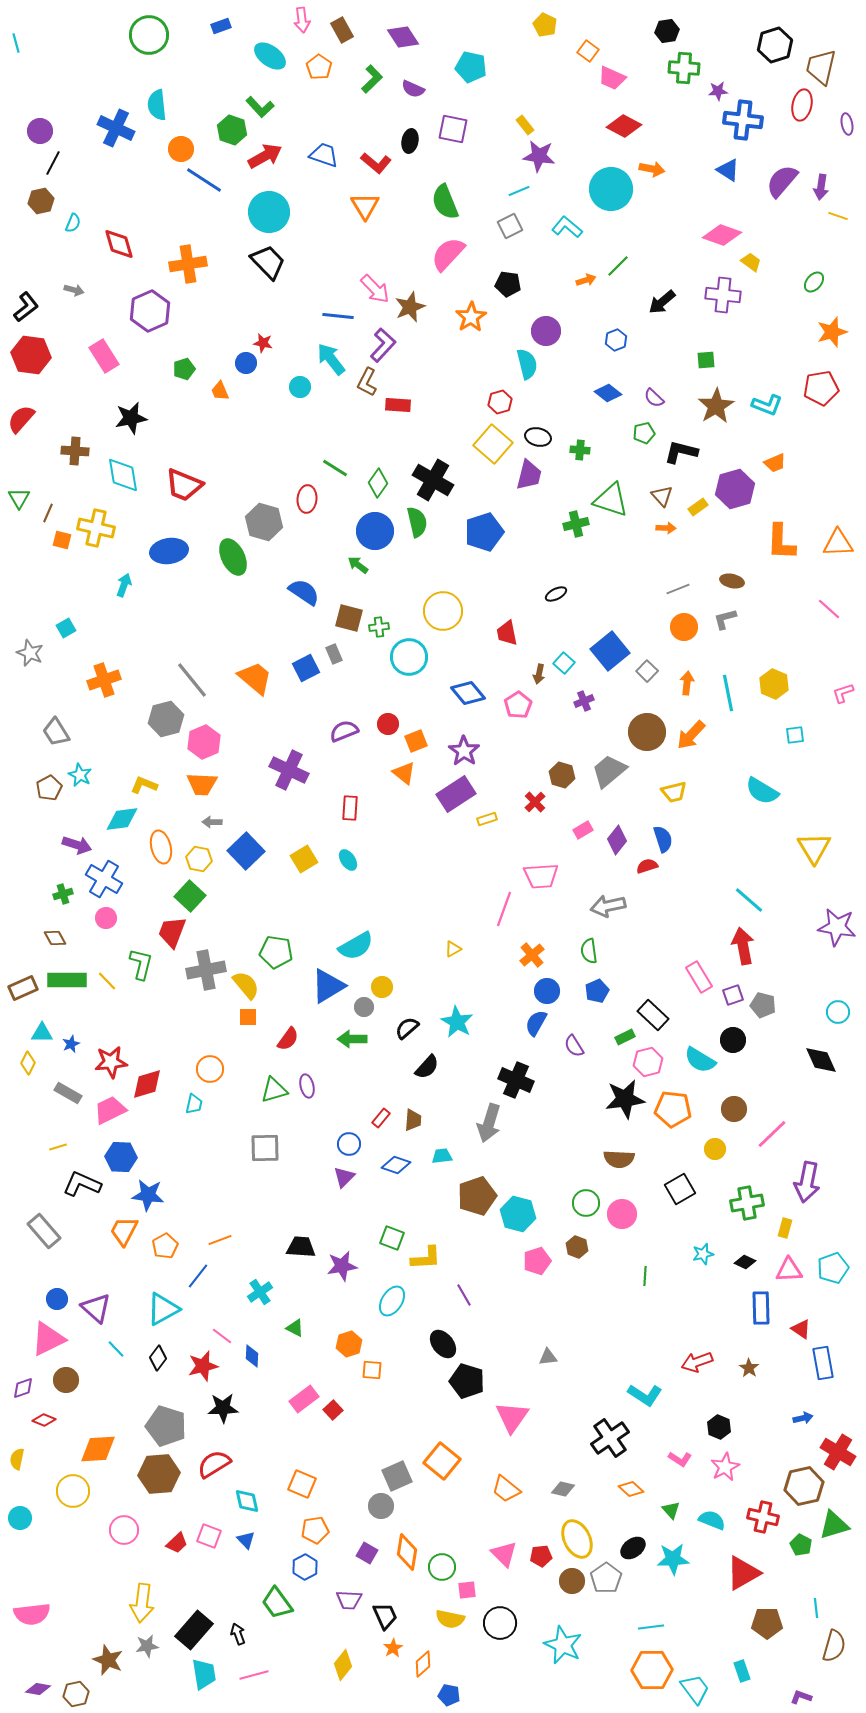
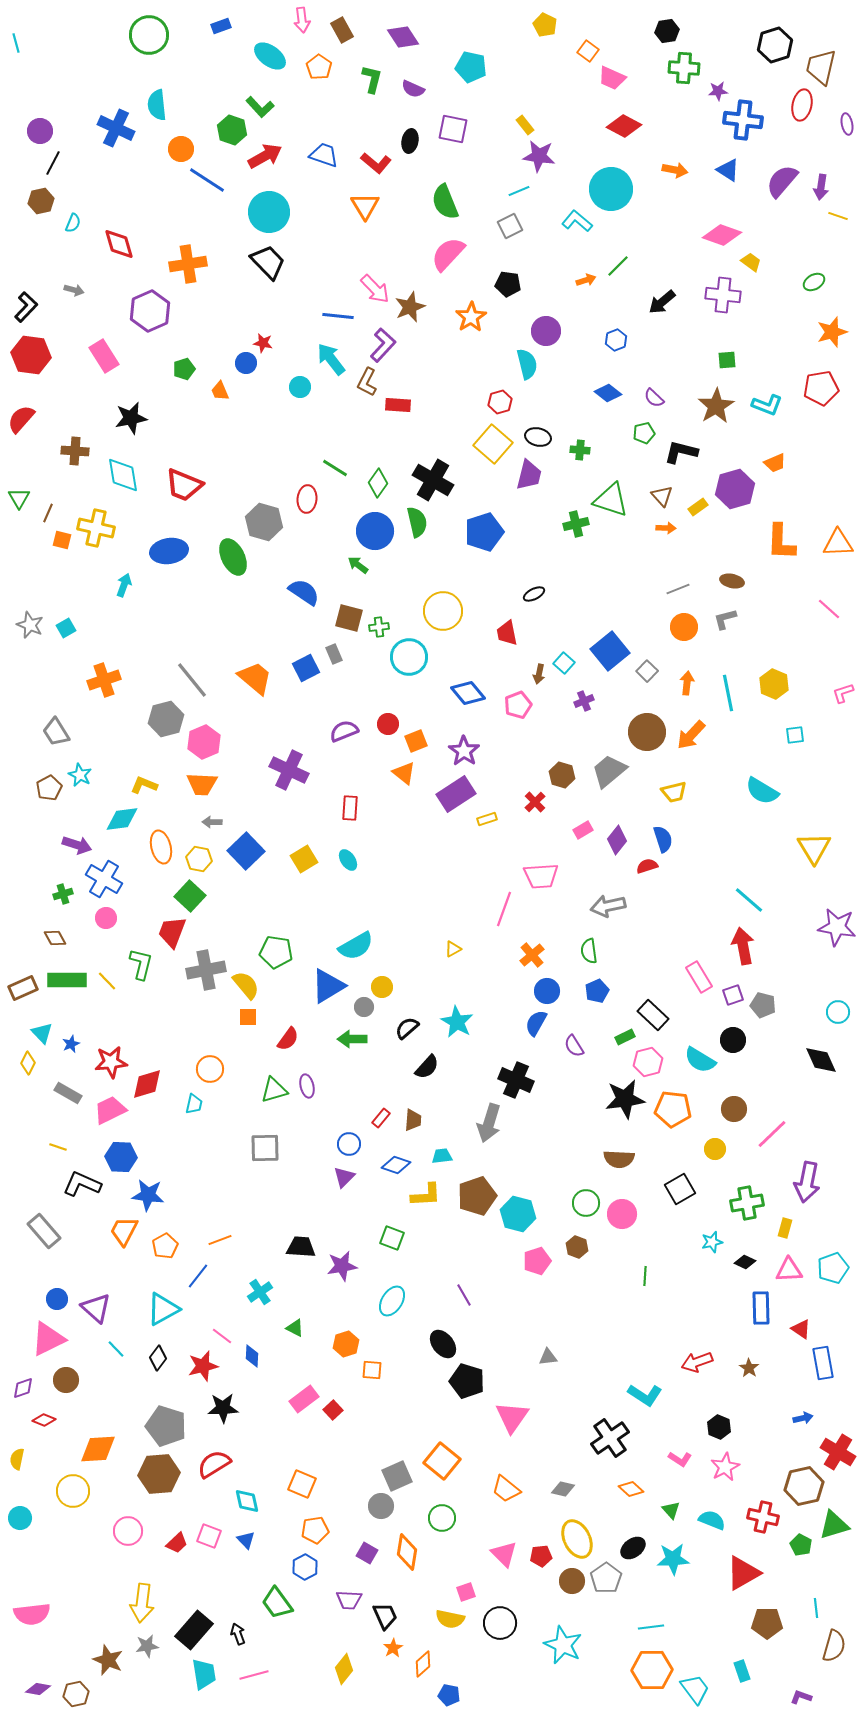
green L-shape at (372, 79): rotated 32 degrees counterclockwise
orange arrow at (652, 169): moved 23 px right, 1 px down
blue line at (204, 180): moved 3 px right
cyan L-shape at (567, 227): moved 10 px right, 6 px up
green ellipse at (814, 282): rotated 20 degrees clockwise
black L-shape at (26, 307): rotated 8 degrees counterclockwise
green square at (706, 360): moved 21 px right
black ellipse at (556, 594): moved 22 px left
gray star at (30, 653): moved 28 px up
pink pentagon at (518, 705): rotated 12 degrees clockwise
cyan triangle at (42, 1033): rotated 45 degrees clockwise
yellow line at (58, 1147): rotated 36 degrees clockwise
cyan star at (703, 1254): moved 9 px right, 12 px up
yellow L-shape at (426, 1258): moved 63 px up
orange hexagon at (349, 1344): moved 3 px left
pink circle at (124, 1530): moved 4 px right, 1 px down
green circle at (442, 1567): moved 49 px up
pink square at (467, 1590): moved 1 px left, 2 px down; rotated 12 degrees counterclockwise
yellow diamond at (343, 1665): moved 1 px right, 4 px down
